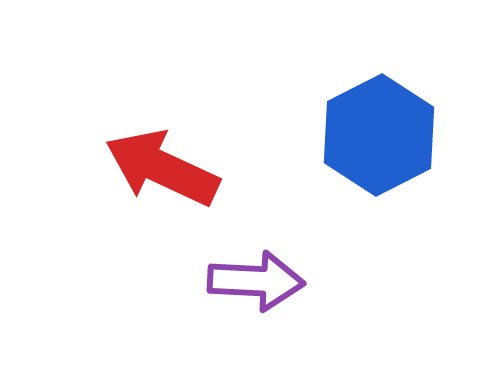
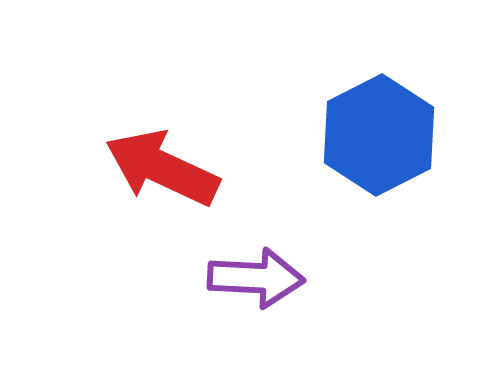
purple arrow: moved 3 px up
